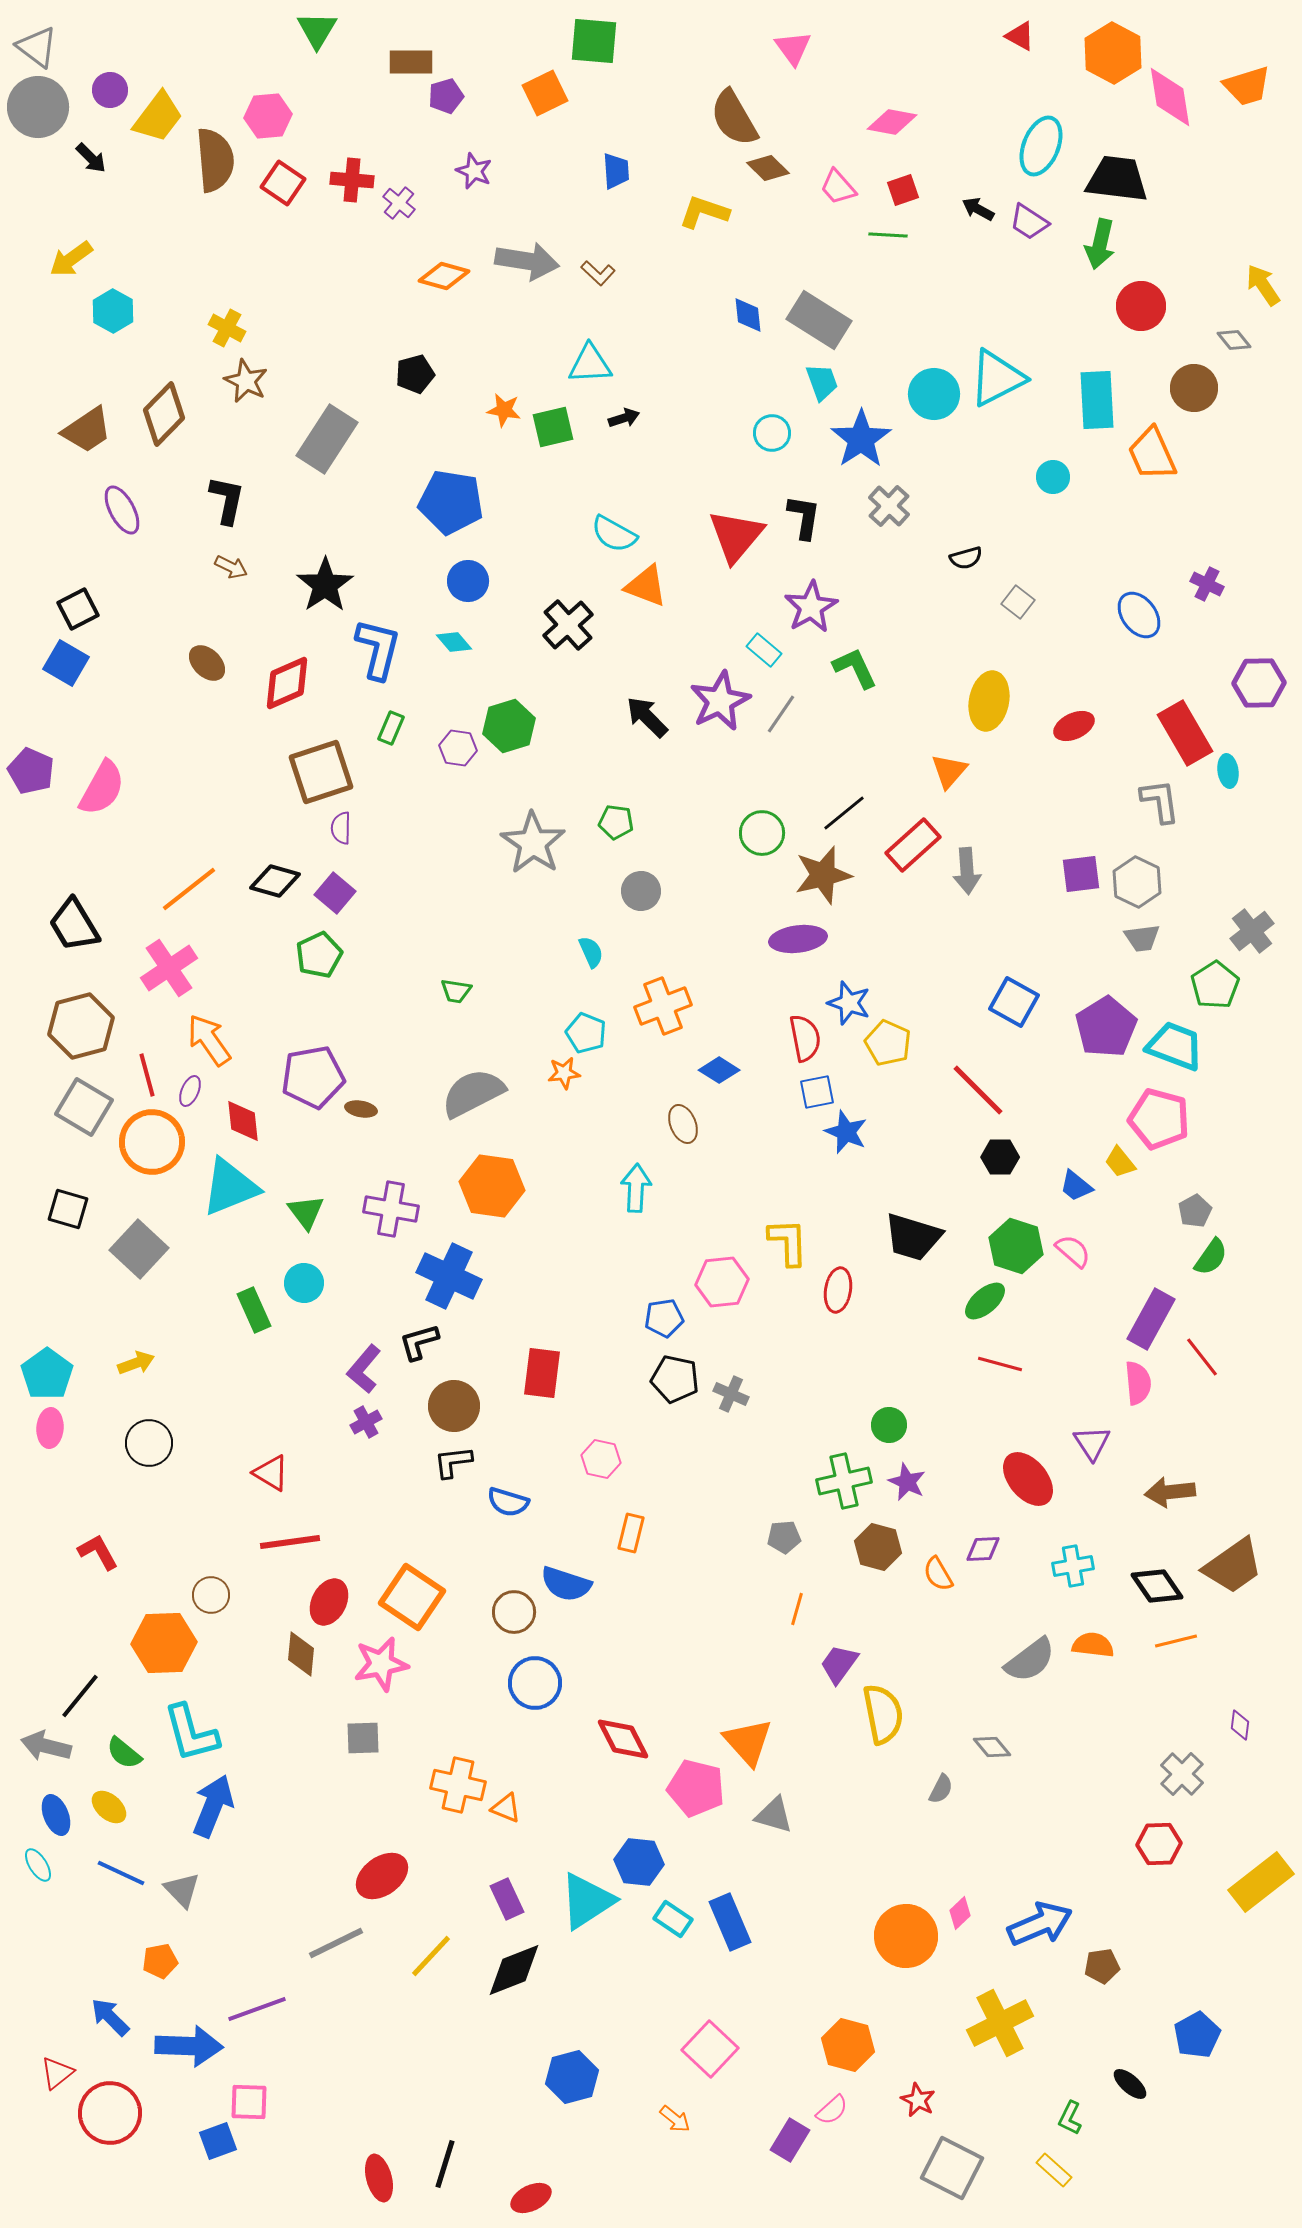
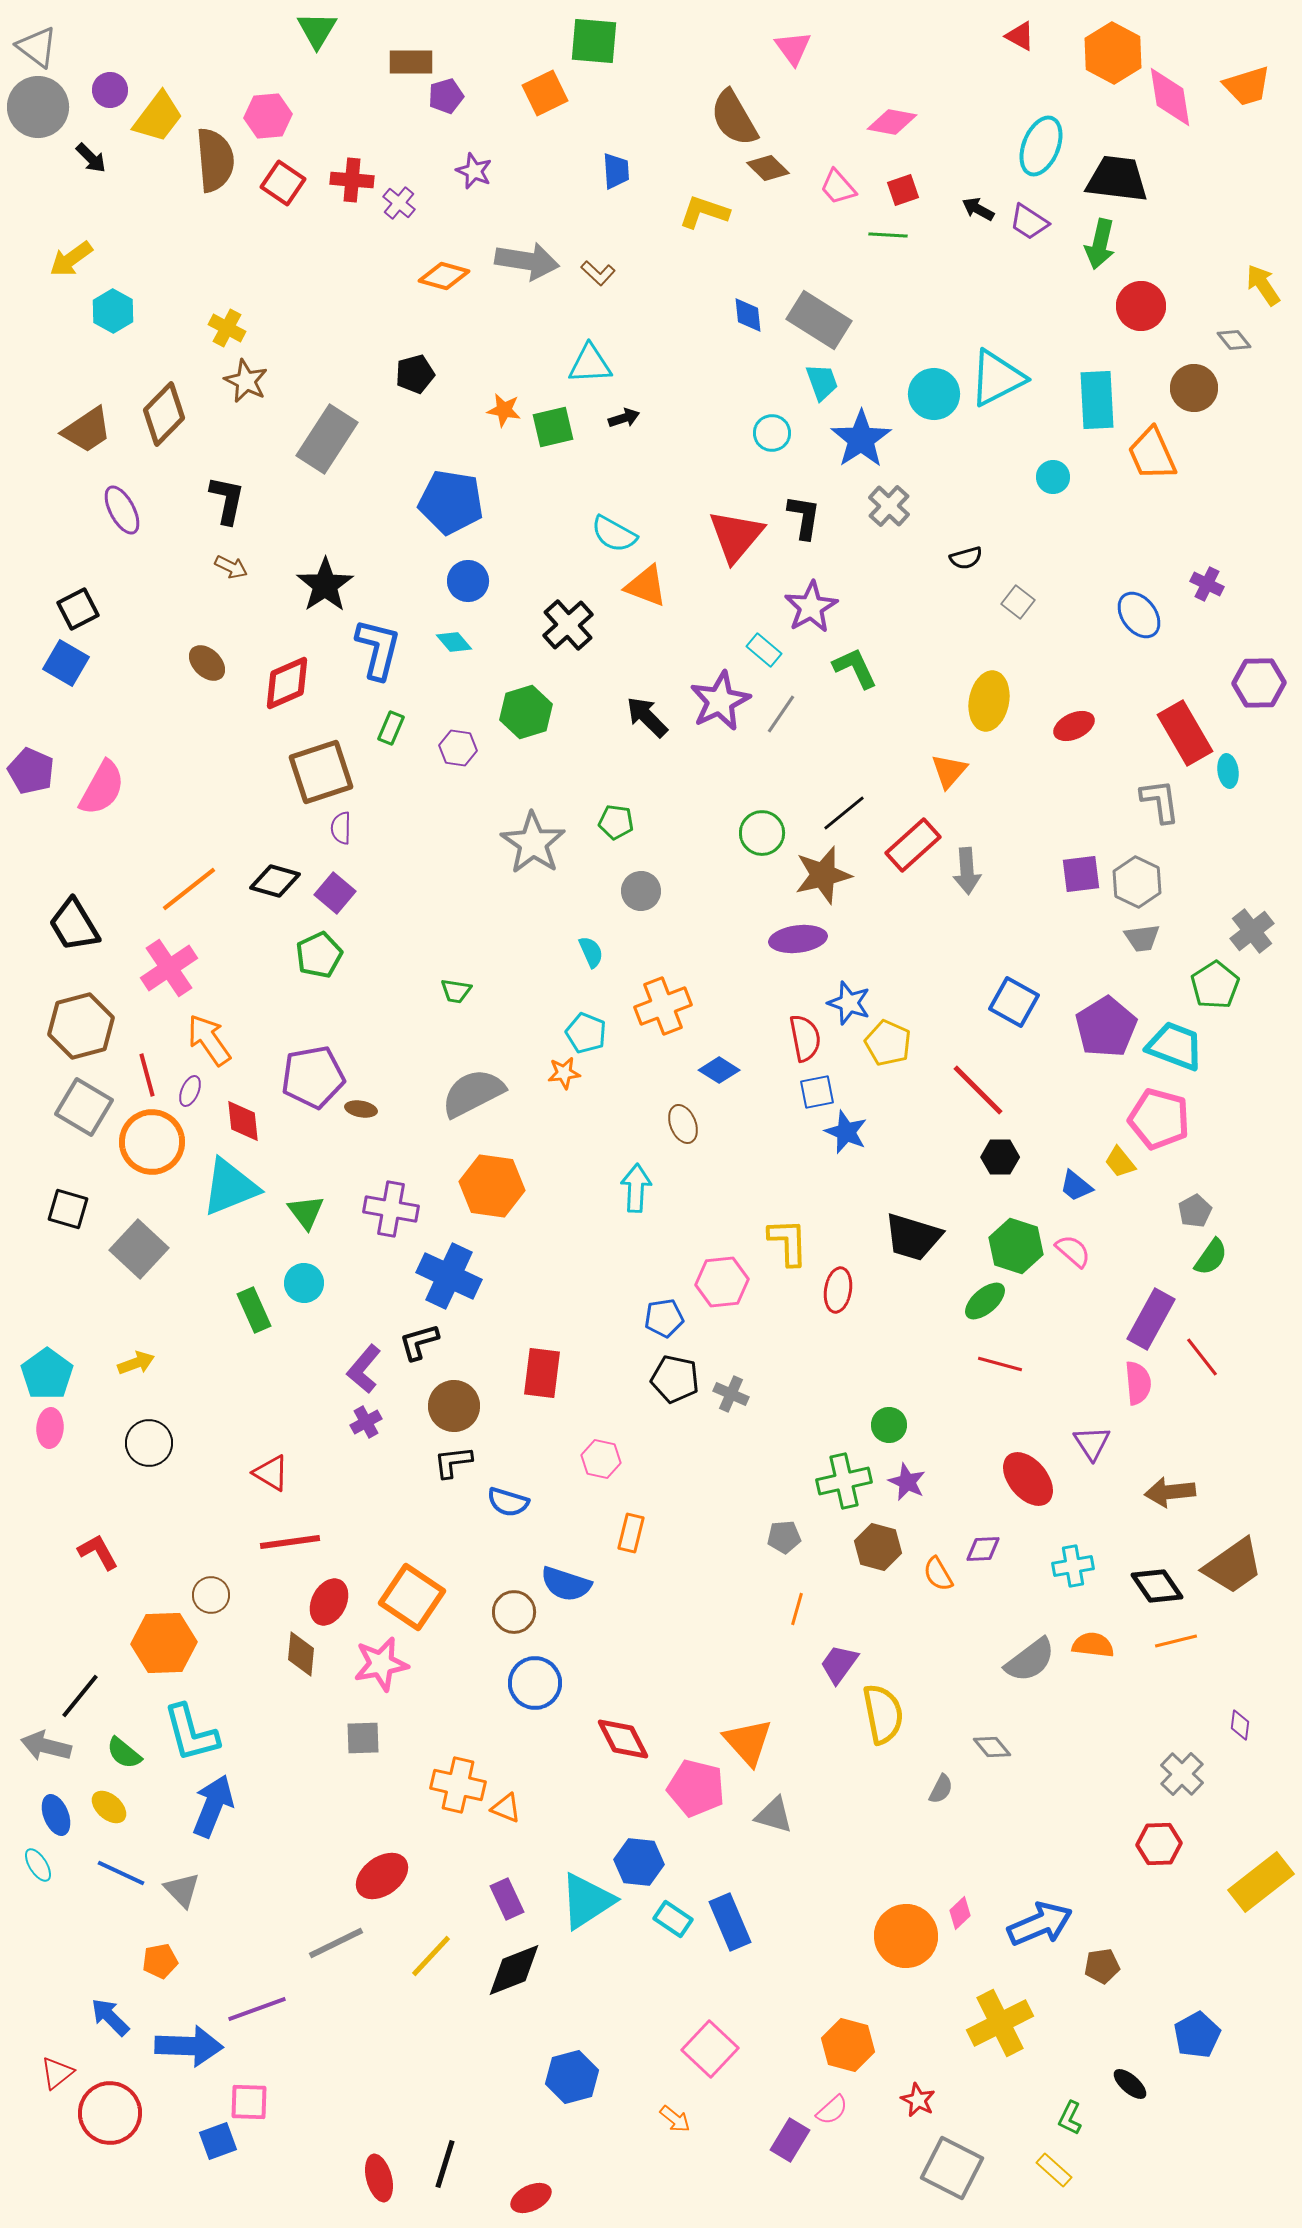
green hexagon at (509, 726): moved 17 px right, 14 px up
